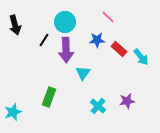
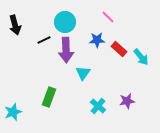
black line: rotated 32 degrees clockwise
